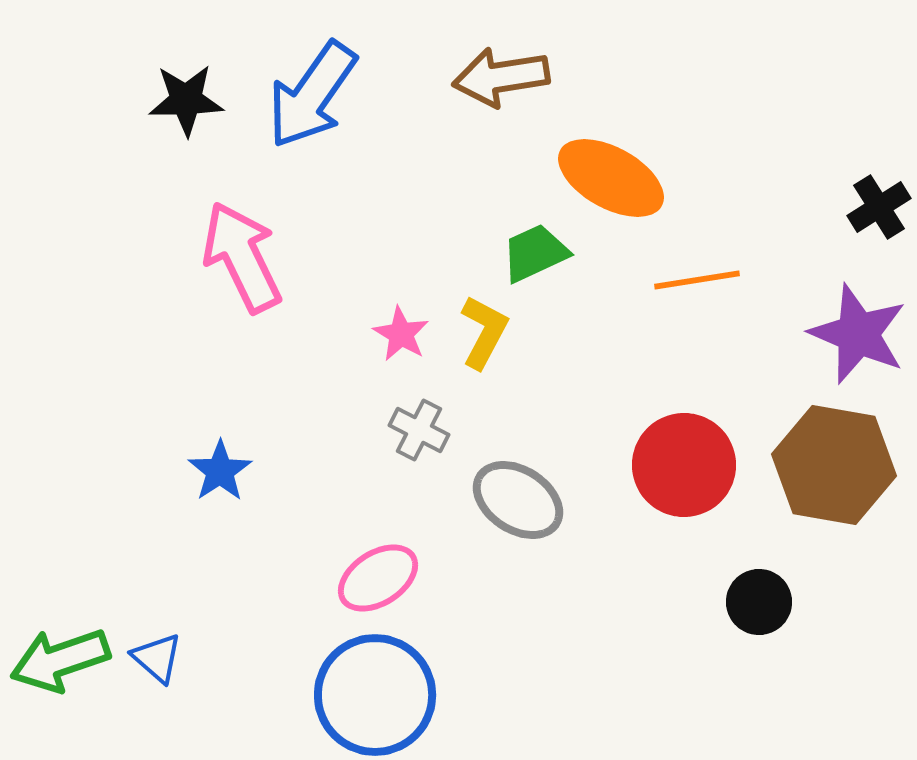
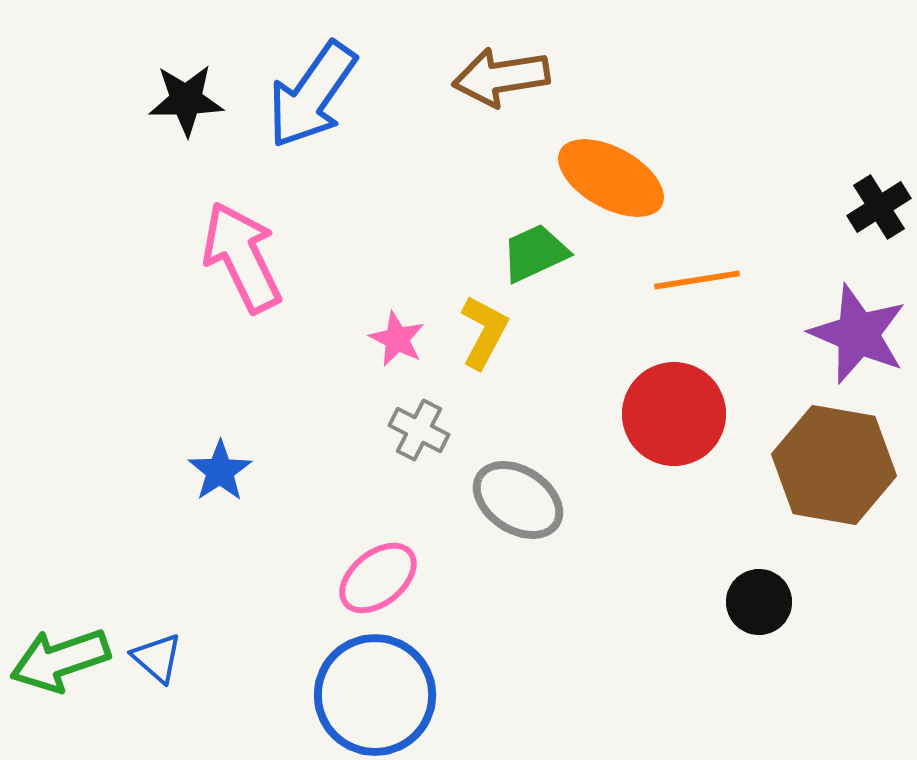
pink star: moved 4 px left, 5 px down; rotated 4 degrees counterclockwise
red circle: moved 10 px left, 51 px up
pink ellipse: rotated 6 degrees counterclockwise
